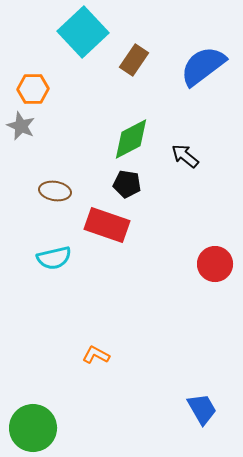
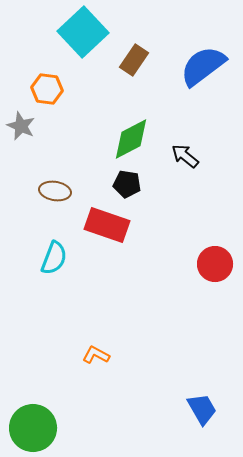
orange hexagon: moved 14 px right; rotated 8 degrees clockwise
cyan semicircle: rotated 56 degrees counterclockwise
